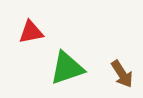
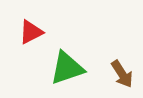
red triangle: rotated 16 degrees counterclockwise
